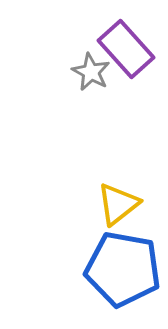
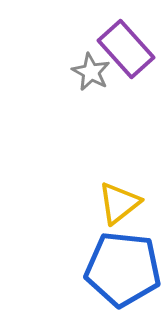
yellow triangle: moved 1 px right, 1 px up
blue pentagon: rotated 4 degrees counterclockwise
